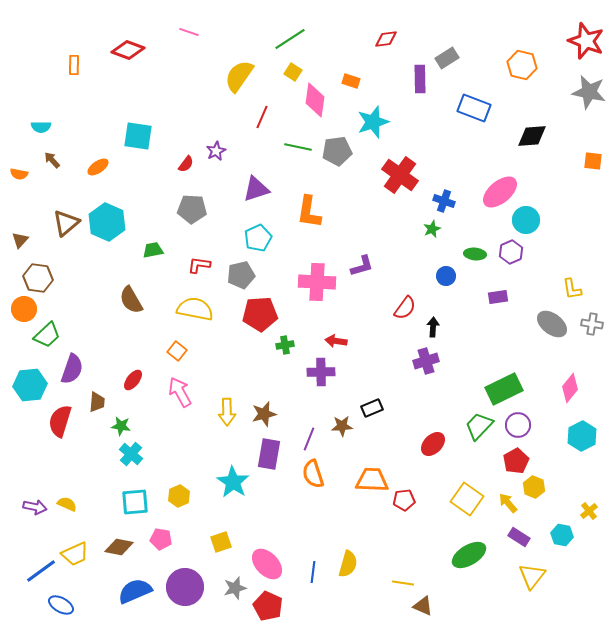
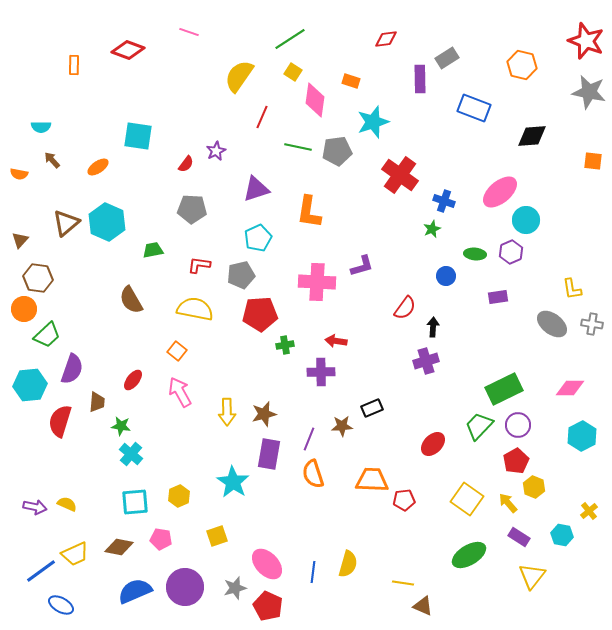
pink diamond at (570, 388): rotated 52 degrees clockwise
yellow square at (221, 542): moved 4 px left, 6 px up
